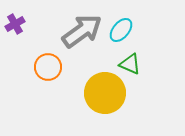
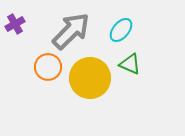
gray arrow: moved 11 px left; rotated 9 degrees counterclockwise
yellow circle: moved 15 px left, 15 px up
